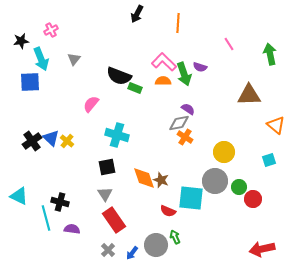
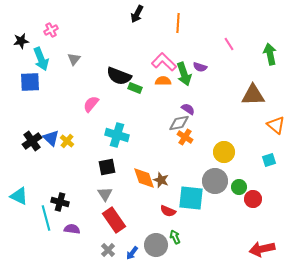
brown triangle at (249, 95): moved 4 px right
